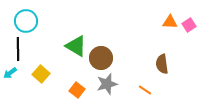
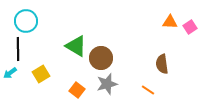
pink square: moved 1 px right, 2 px down
yellow square: rotated 18 degrees clockwise
orange line: moved 3 px right
